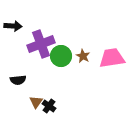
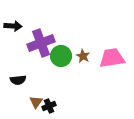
purple cross: moved 1 px up
black cross: rotated 32 degrees clockwise
